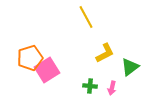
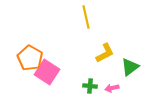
yellow line: rotated 15 degrees clockwise
orange pentagon: rotated 25 degrees counterclockwise
pink square: moved 2 px down; rotated 25 degrees counterclockwise
pink arrow: rotated 64 degrees clockwise
